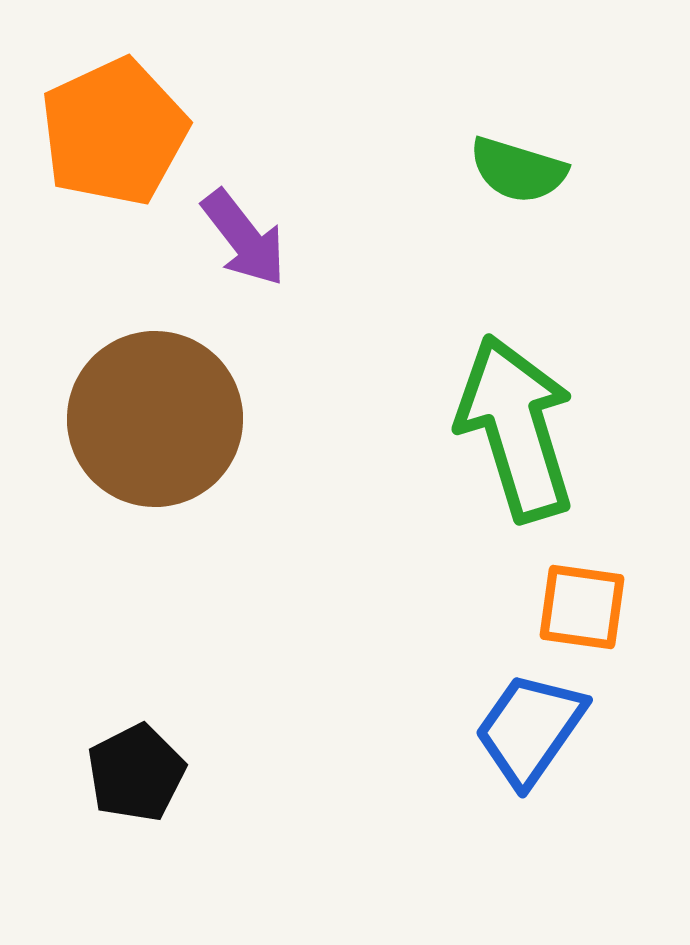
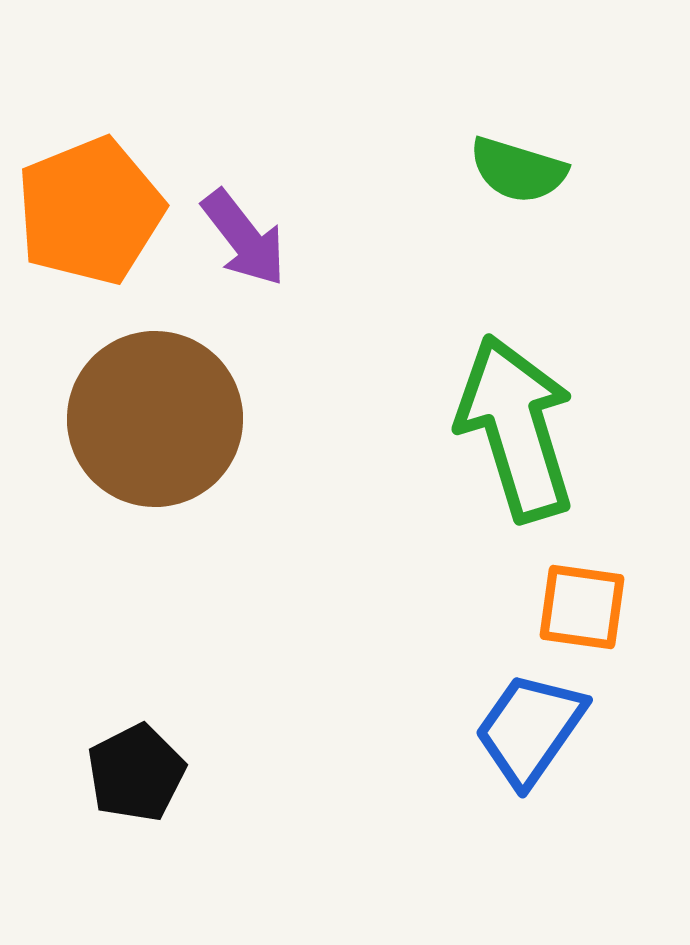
orange pentagon: moved 24 px left, 79 px down; rotated 3 degrees clockwise
